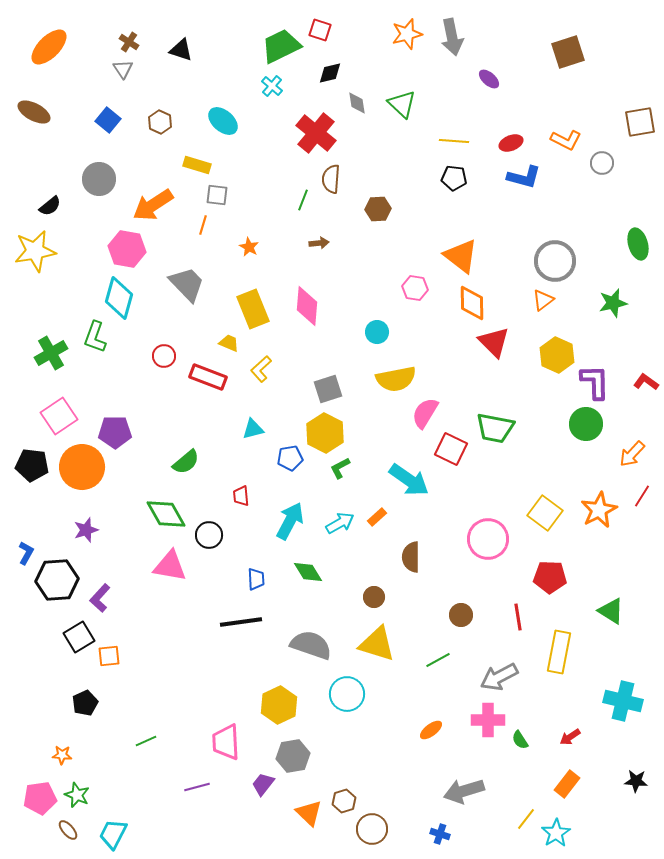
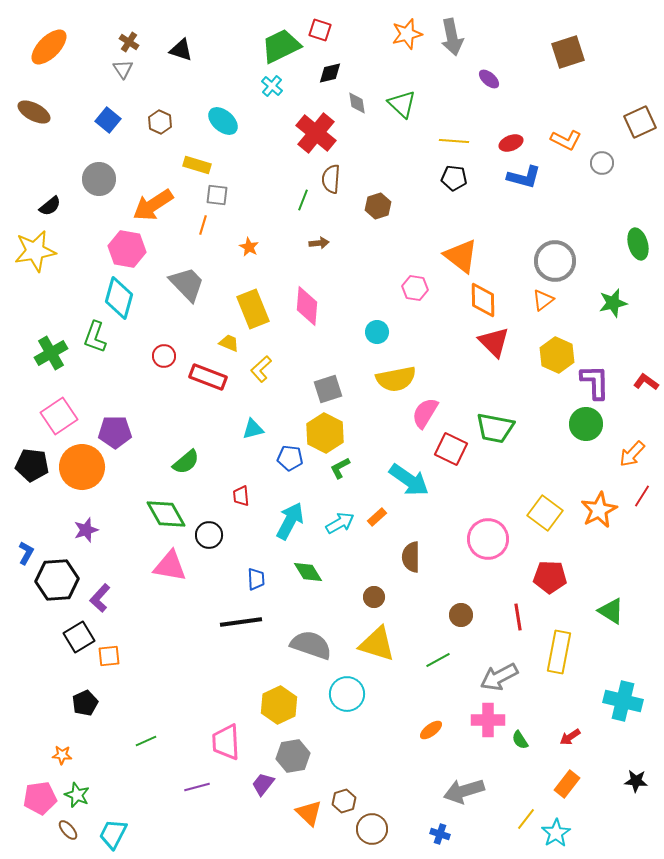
brown square at (640, 122): rotated 16 degrees counterclockwise
brown hexagon at (378, 209): moved 3 px up; rotated 15 degrees counterclockwise
orange diamond at (472, 303): moved 11 px right, 3 px up
blue pentagon at (290, 458): rotated 15 degrees clockwise
